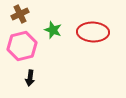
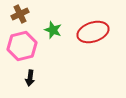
red ellipse: rotated 20 degrees counterclockwise
